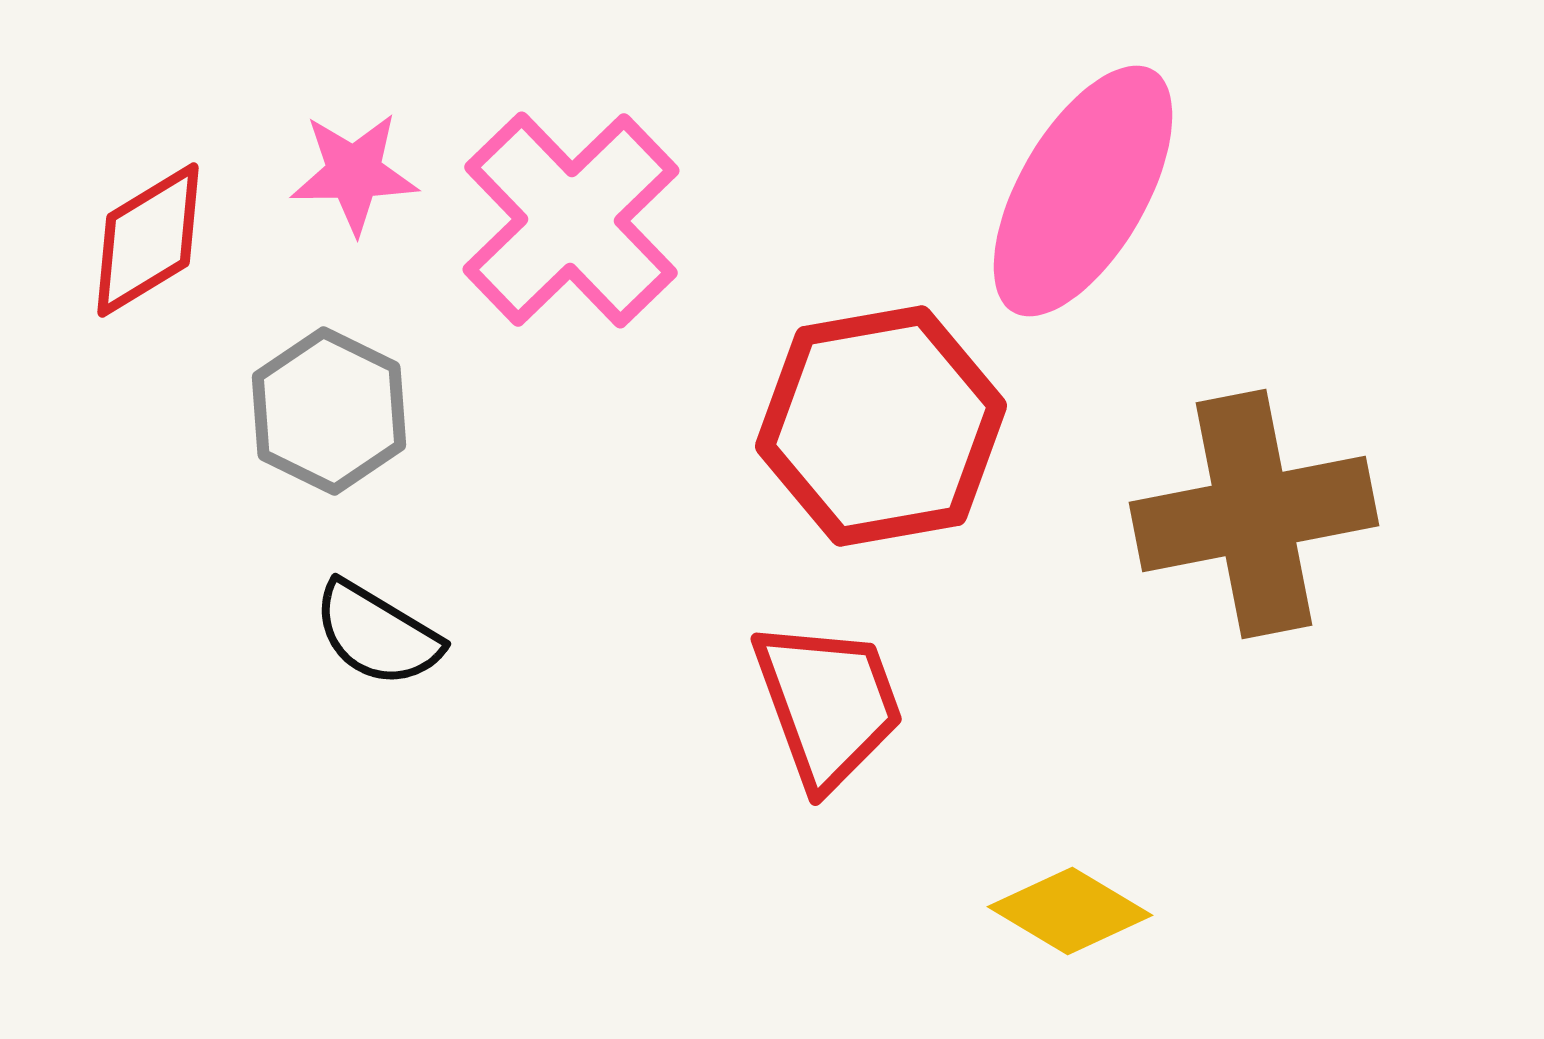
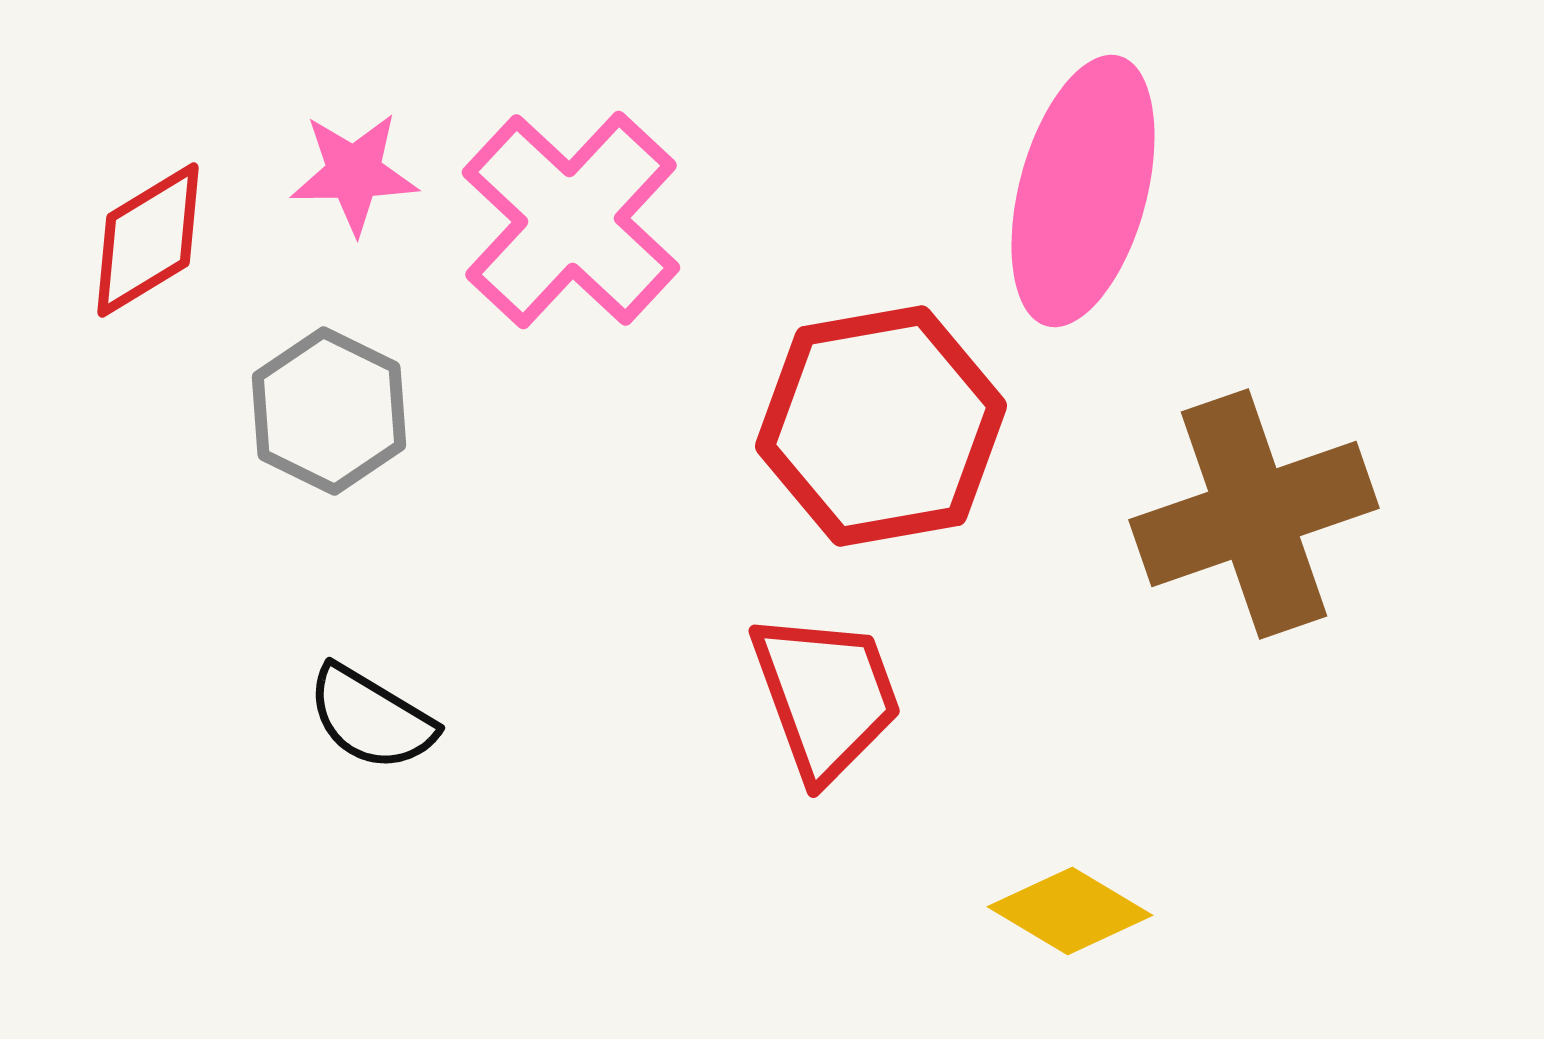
pink ellipse: rotated 15 degrees counterclockwise
pink cross: rotated 3 degrees counterclockwise
brown cross: rotated 8 degrees counterclockwise
black semicircle: moved 6 px left, 84 px down
red trapezoid: moved 2 px left, 8 px up
